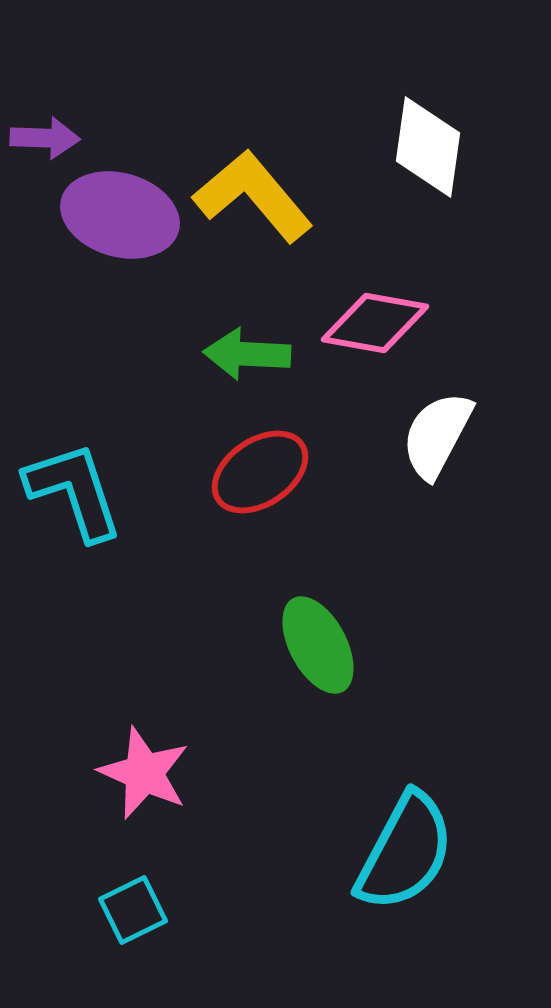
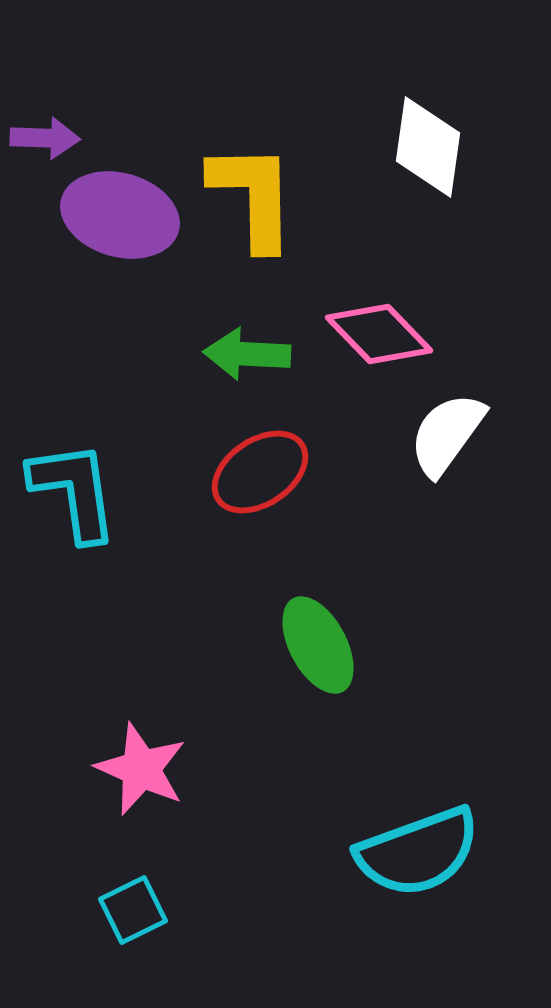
yellow L-shape: rotated 39 degrees clockwise
pink diamond: moved 4 px right, 11 px down; rotated 36 degrees clockwise
white semicircle: moved 10 px right, 1 px up; rotated 8 degrees clockwise
cyan L-shape: rotated 10 degrees clockwise
pink star: moved 3 px left, 4 px up
cyan semicircle: moved 13 px right; rotated 42 degrees clockwise
